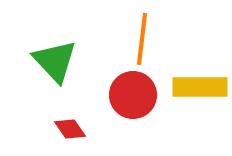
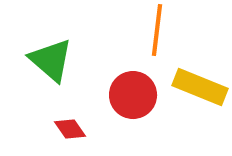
orange line: moved 15 px right, 9 px up
green triangle: moved 4 px left, 1 px up; rotated 6 degrees counterclockwise
yellow rectangle: rotated 22 degrees clockwise
